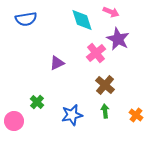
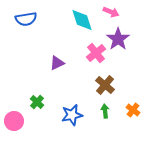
purple star: rotated 10 degrees clockwise
orange cross: moved 3 px left, 5 px up
